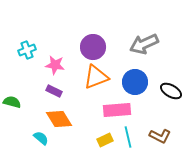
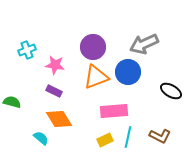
blue circle: moved 7 px left, 10 px up
pink rectangle: moved 3 px left, 1 px down
cyan line: rotated 25 degrees clockwise
